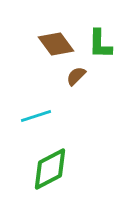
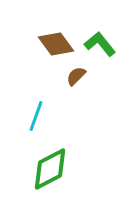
green L-shape: rotated 140 degrees clockwise
cyan line: rotated 52 degrees counterclockwise
